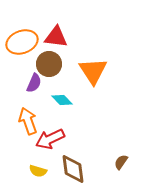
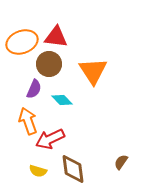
purple semicircle: moved 6 px down
